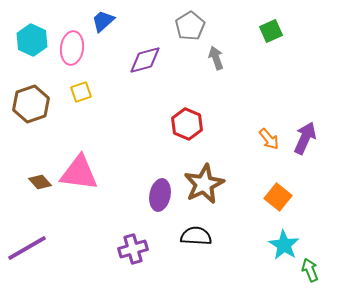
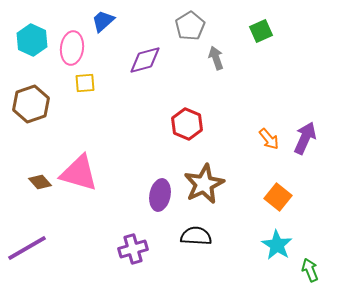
green square: moved 10 px left
yellow square: moved 4 px right, 9 px up; rotated 15 degrees clockwise
pink triangle: rotated 9 degrees clockwise
cyan star: moved 7 px left
